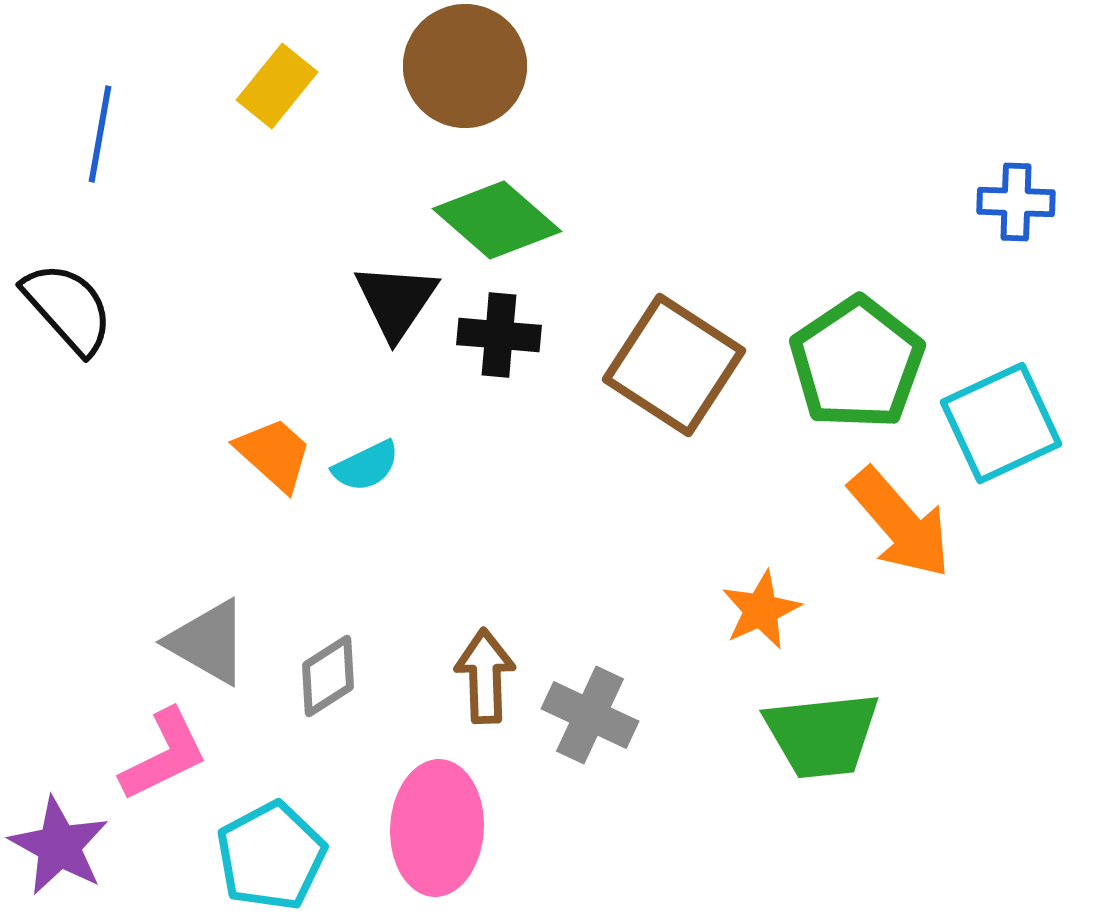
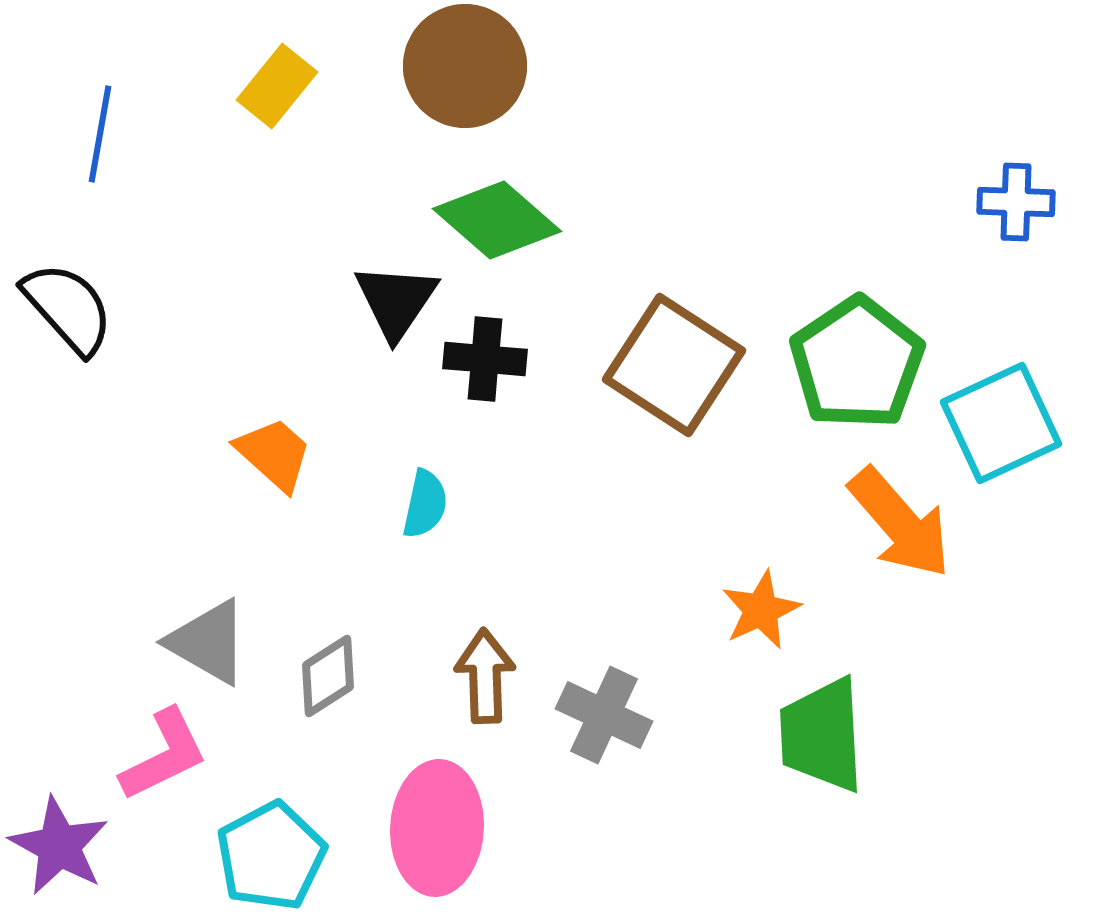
black cross: moved 14 px left, 24 px down
cyan semicircle: moved 59 px right, 38 px down; rotated 52 degrees counterclockwise
gray cross: moved 14 px right
green trapezoid: rotated 93 degrees clockwise
